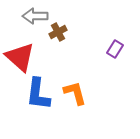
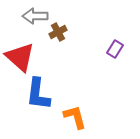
orange L-shape: moved 24 px down
